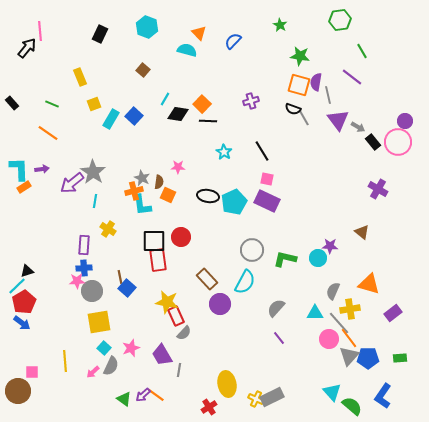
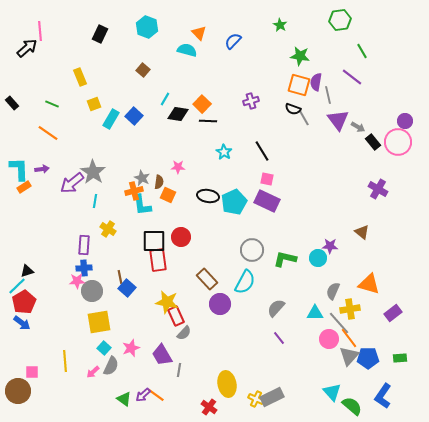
black arrow at (27, 48): rotated 10 degrees clockwise
red cross at (209, 407): rotated 21 degrees counterclockwise
